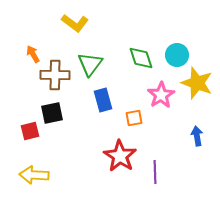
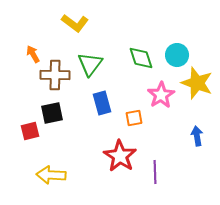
blue rectangle: moved 1 px left, 3 px down
yellow arrow: moved 17 px right
